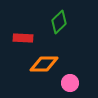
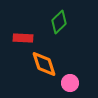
orange diamond: rotated 72 degrees clockwise
